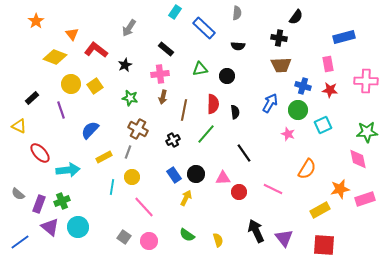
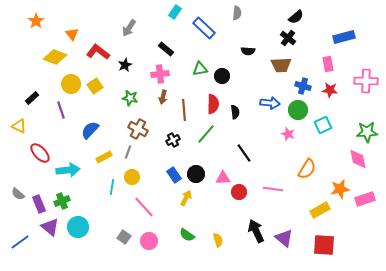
black semicircle at (296, 17): rotated 14 degrees clockwise
black cross at (279, 38): moved 9 px right; rotated 28 degrees clockwise
black semicircle at (238, 46): moved 10 px right, 5 px down
red L-shape at (96, 50): moved 2 px right, 2 px down
black circle at (227, 76): moved 5 px left
blue arrow at (270, 103): rotated 66 degrees clockwise
brown line at (184, 110): rotated 15 degrees counterclockwise
pink line at (273, 189): rotated 18 degrees counterclockwise
purple rectangle at (39, 204): rotated 42 degrees counterclockwise
purple triangle at (284, 238): rotated 12 degrees counterclockwise
